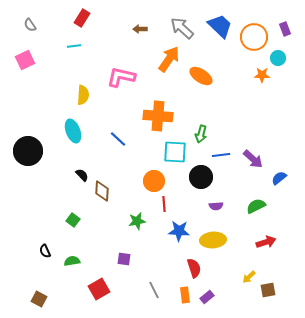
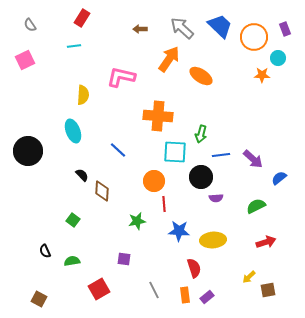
blue line at (118, 139): moved 11 px down
purple semicircle at (216, 206): moved 8 px up
